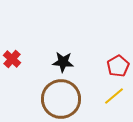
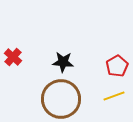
red cross: moved 1 px right, 2 px up
red pentagon: moved 1 px left
yellow line: rotated 20 degrees clockwise
